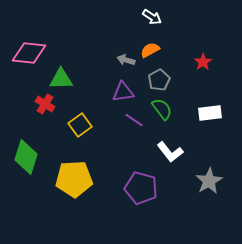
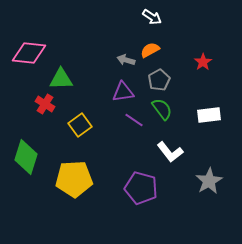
white rectangle: moved 1 px left, 2 px down
